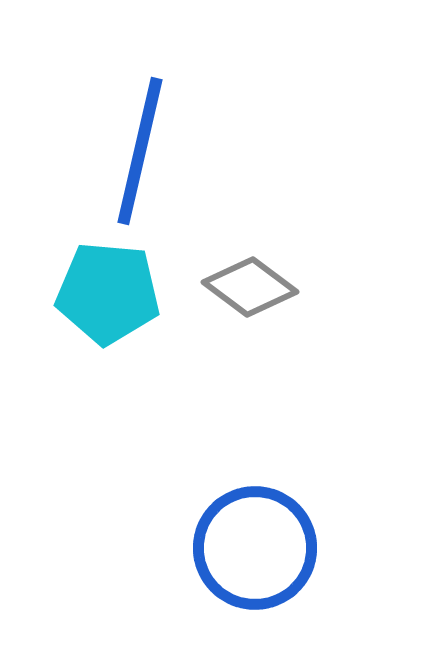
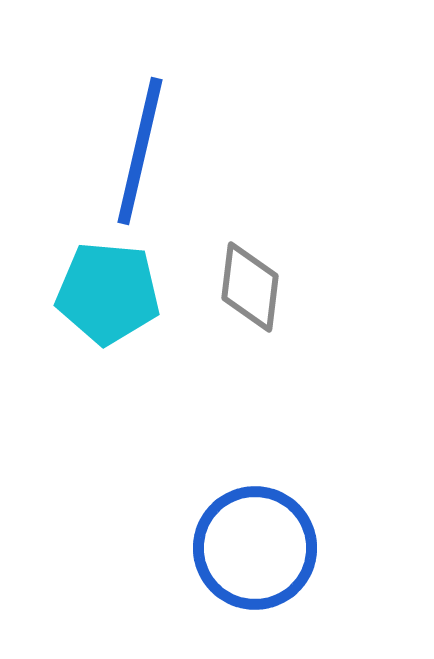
gray diamond: rotated 60 degrees clockwise
